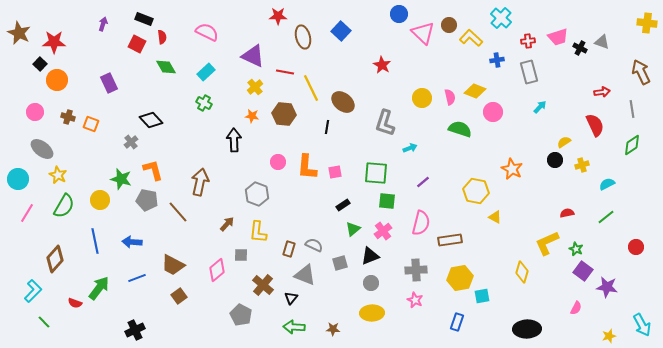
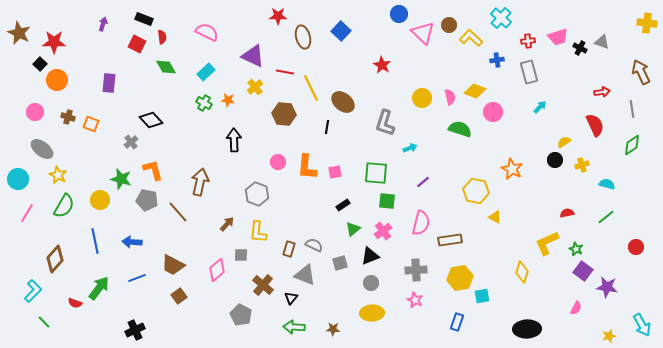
purple rectangle at (109, 83): rotated 30 degrees clockwise
orange star at (252, 116): moved 24 px left, 16 px up
cyan semicircle at (607, 184): rotated 42 degrees clockwise
